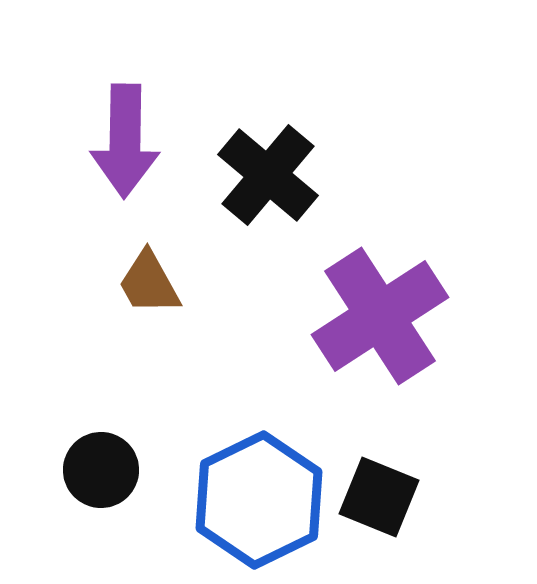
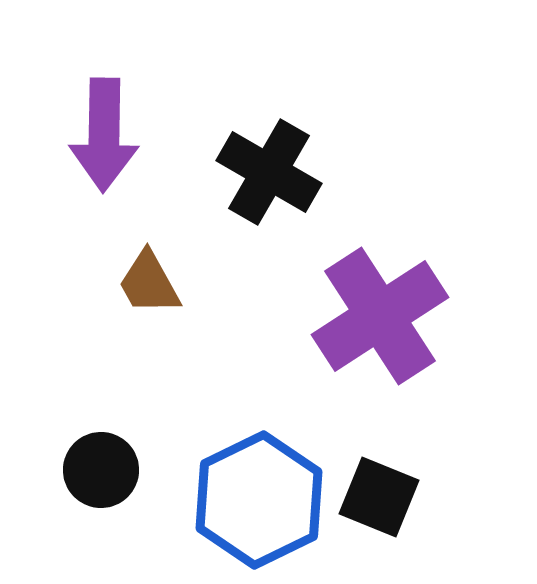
purple arrow: moved 21 px left, 6 px up
black cross: moved 1 px right, 3 px up; rotated 10 degrees counterclockwise
